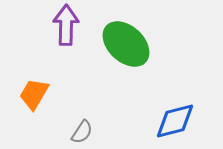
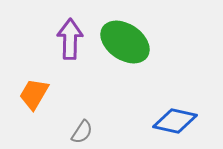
purple arrow: moved 4 px right, 14 px down
green ellipse: moved 1 px left, 2 px up; rotated 9 degrees counterclockwise
blue diamond: rotated 27 degrees clockwise
